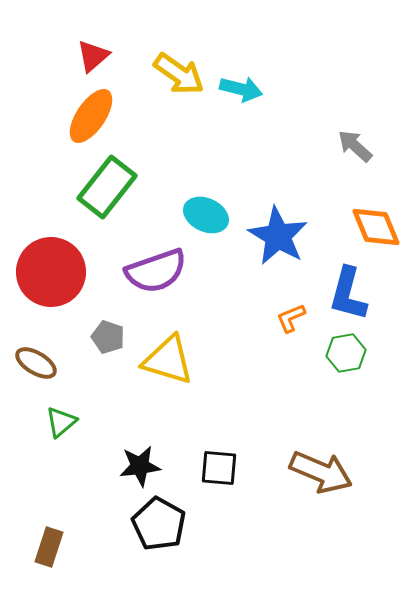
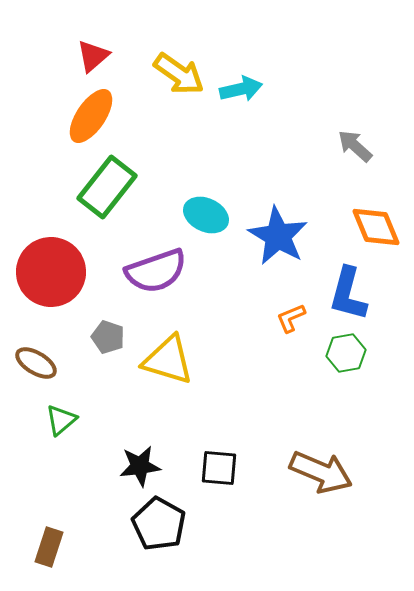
cyan arrow: rotated 27 degrees counterclockwise
green triangle: moved 2 px up
